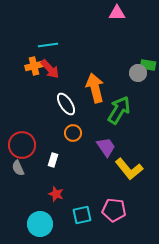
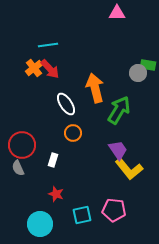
orange cross: moved 2 px down; rotated 24 degrees counterclockwise
purple trapezoid: moved 12 px right, 3 px down
